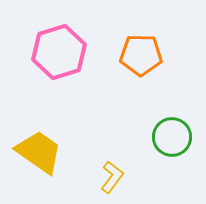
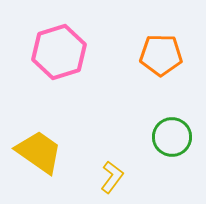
orange pentagon: moved 20 px right
